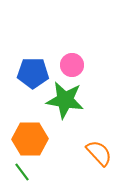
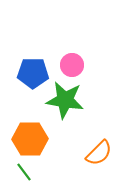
orange semicircle: rotated 88 degrees clockwise
green line: moved 2 px right
